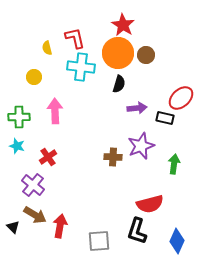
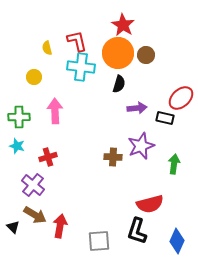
red L-shape: moved 2 px right, 3 px down
red cross: rotated 18 degrees clockwise
